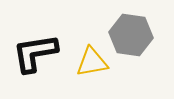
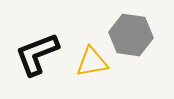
black L-shape: moved 2 px right, 1 px down; rotated 12 degrees counterclockwise
